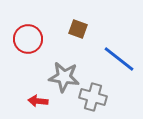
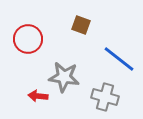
brown square: moved 3 px right, 4 px up
gray cross: moved 12 px right
red arrow: moved 5 px up
